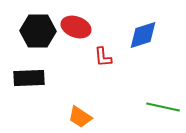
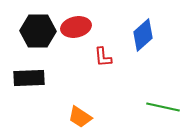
red ellipse: rotated 32 degrees counterclockwise
blue diamond: rotated 24 degrees counterclockwise
